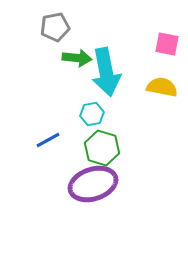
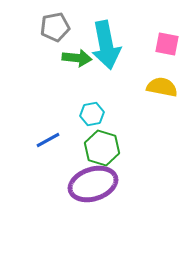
cyan arrow: moved 27 px up
